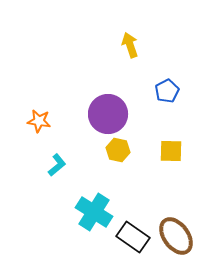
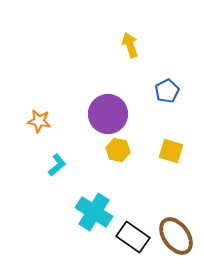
yellow square: rotated 15 degrees clockwise
